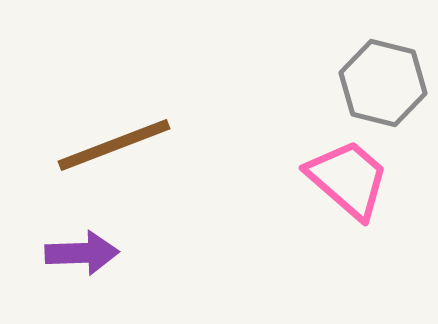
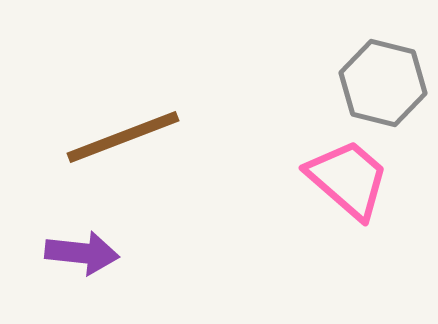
brown line: moved 9 px right, 8 px up
purple arrow: rotated 8 degrees clockwise
